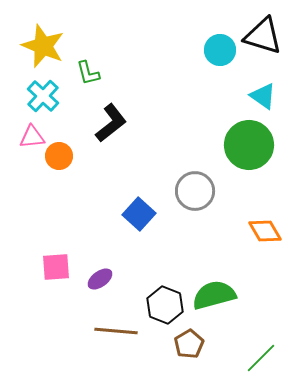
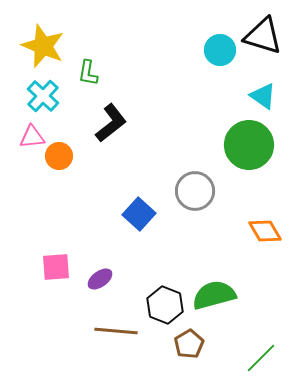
green L-shape: rotated 24 degrees clockwise
